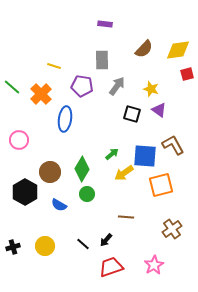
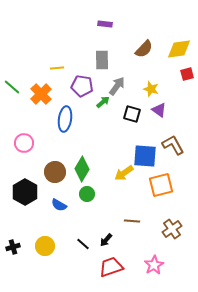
yellow diamond: moved 1 px right, 1 px up
yellow line: moved 3 px right, 2 px down; rotated 24 degrees counterclockwise
pink circle: moved 5 px right, 3 px down
green arrow: moved 9 px left, 52 px up
brown circle: moved 5 px right
brown line: moved 6 px right, 4 px down
